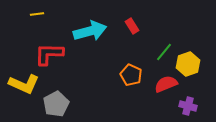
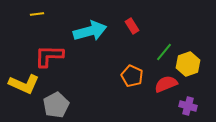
red L-shape: moved 2 px down
orange pentagon: moved 1 px right, 1 px down
gray pentagon: moved 1 px down
